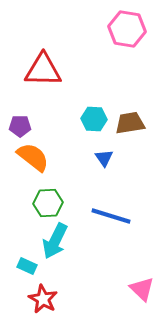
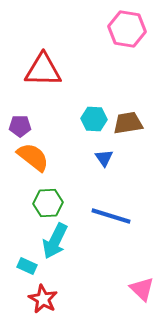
brown trapezoid: moved 2 px left
